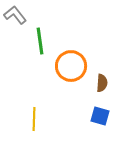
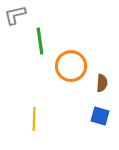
gray L-shape: rotated 65 degrees counterclockwise
